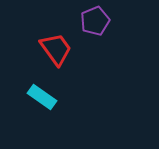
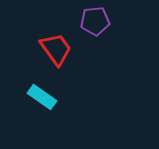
purple pentagon: rotated 16 degrees clockwise
